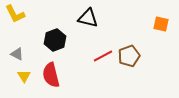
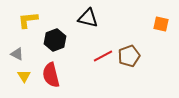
yellow L-shape: moved 13 px right, 6 px down; rotated 110 degrees clockwise
